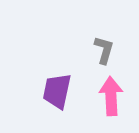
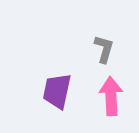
gray L-shape: moved 1 px up
